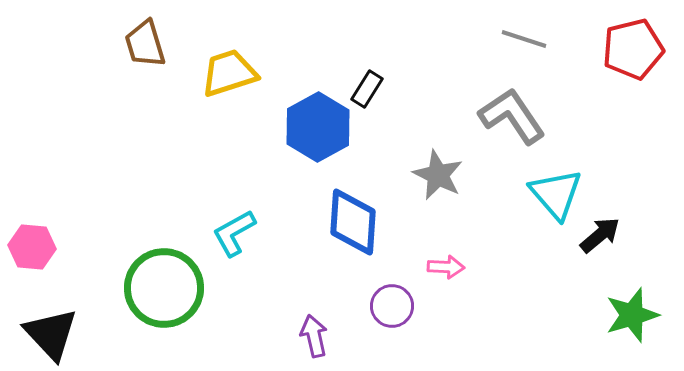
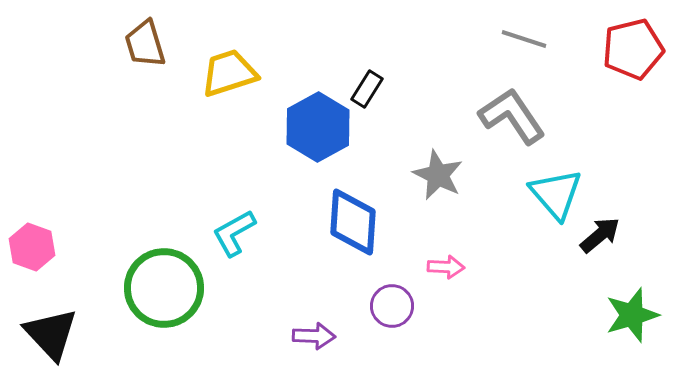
pink hexagon: rotated 15 degrees clockwise
purple arrow: rotated 105 degrees clockwise
